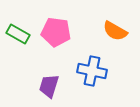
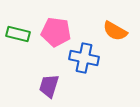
green rectangle: rotated 15 degrees counterclockwise
blue cross: moved 8 px left, 13 px up
